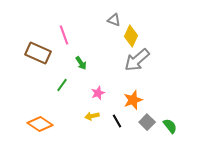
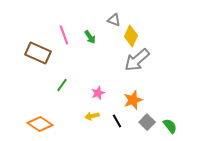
green arrow: moved 9 px right, 26 px up
